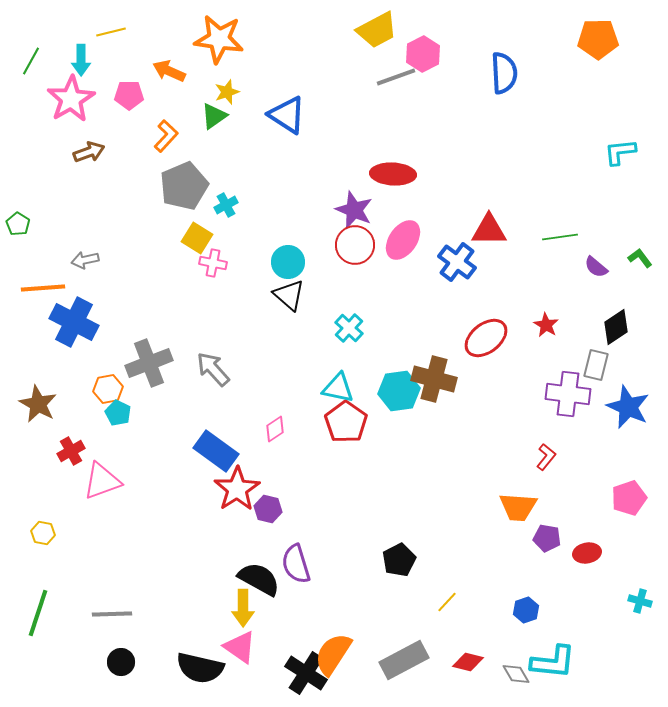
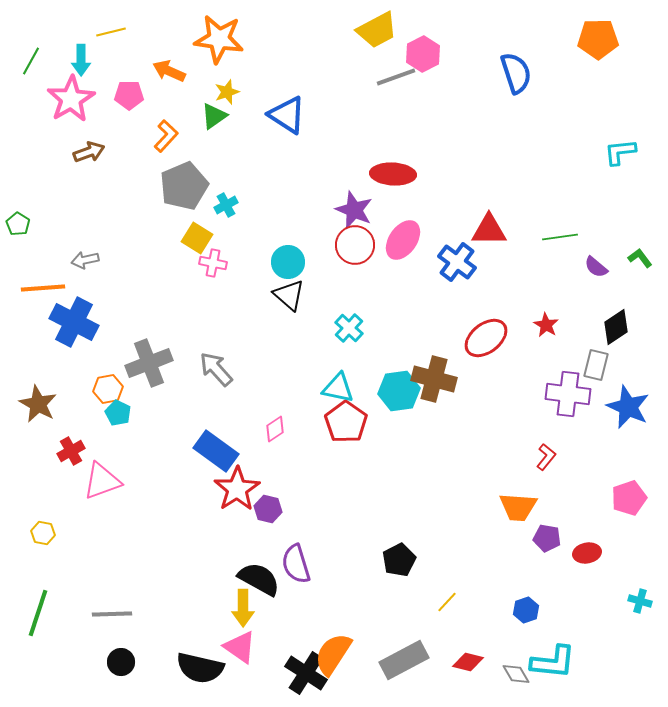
blue semicircle at (504, 73): moved 12 px right; rotated 15 degrees counterclockwise
gray arrow at (213, 369): moved 3 px right
